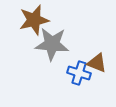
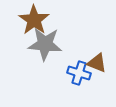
brown star: rotated 24 degrees counterclockwise
gray star: moved 7 px left
